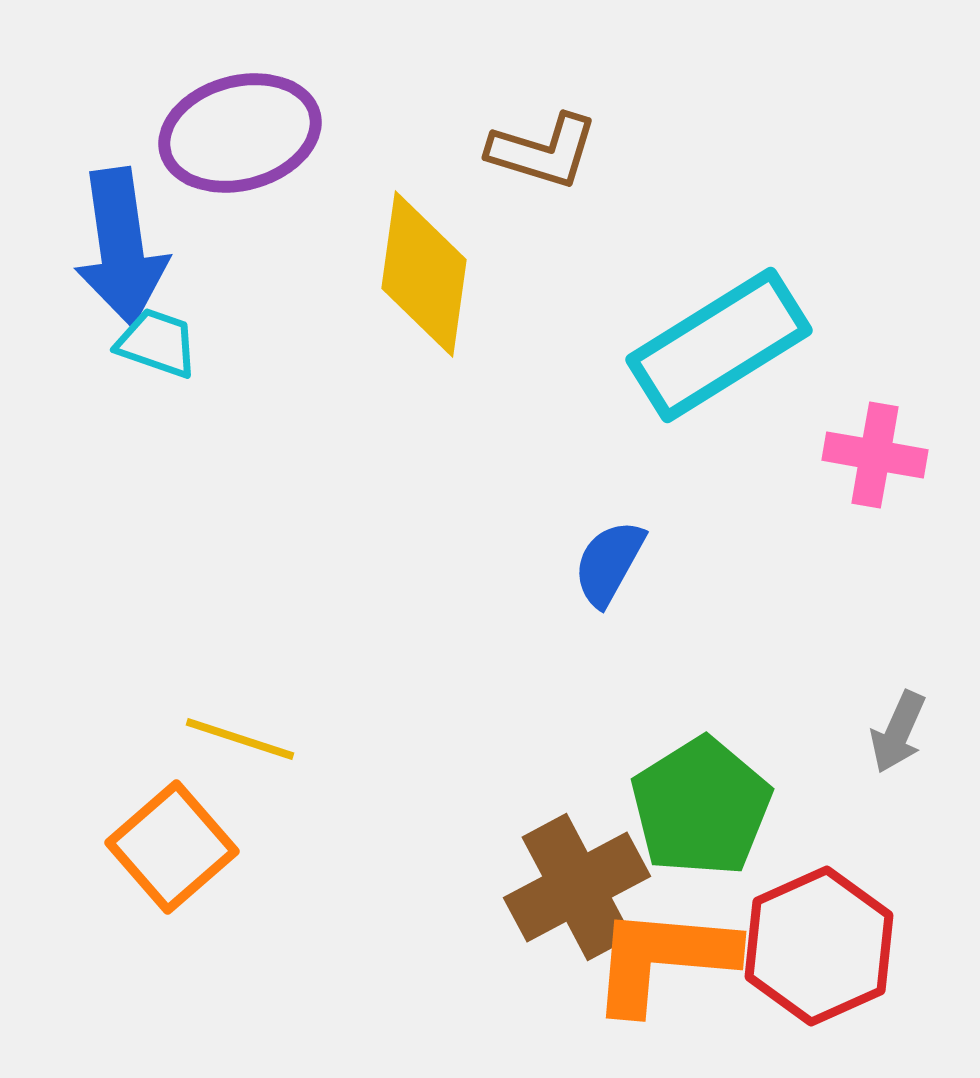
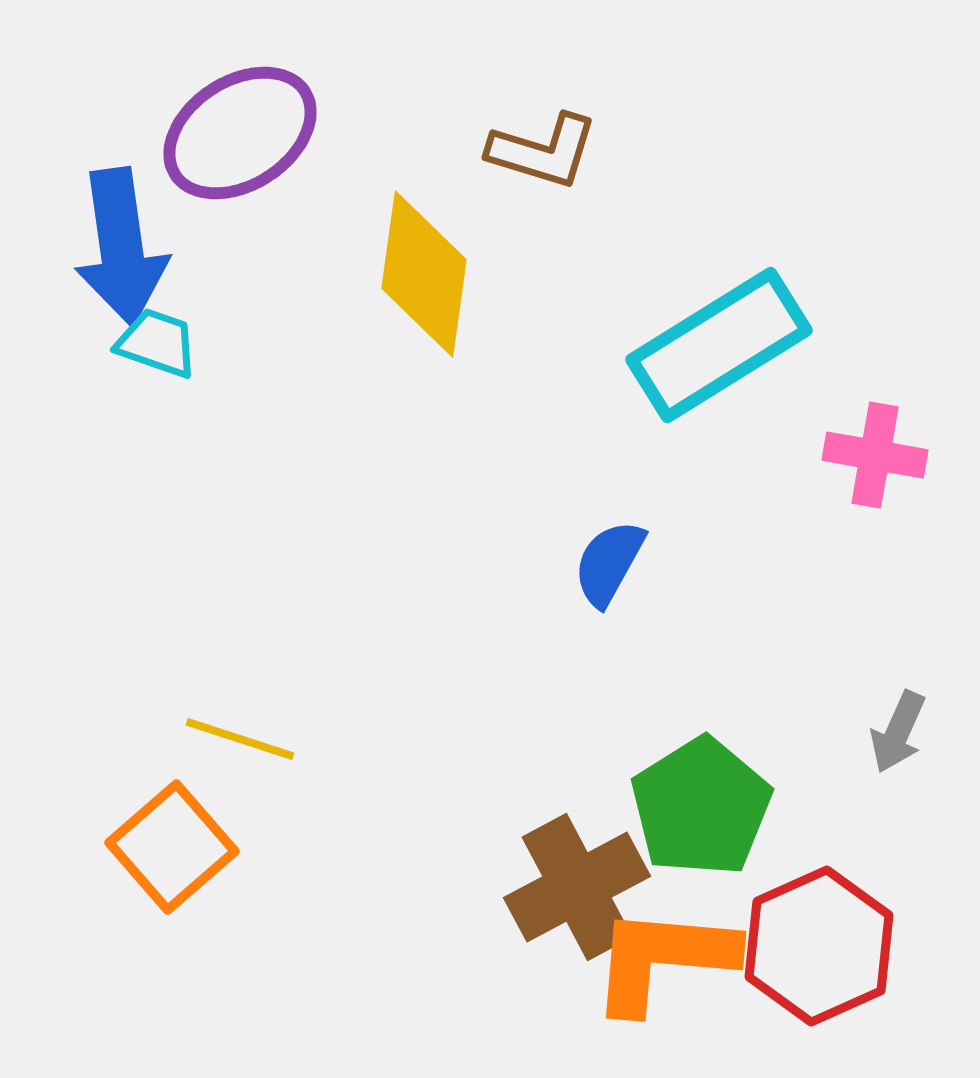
purple ellipse: rotated 18 degrees counterclockwise
